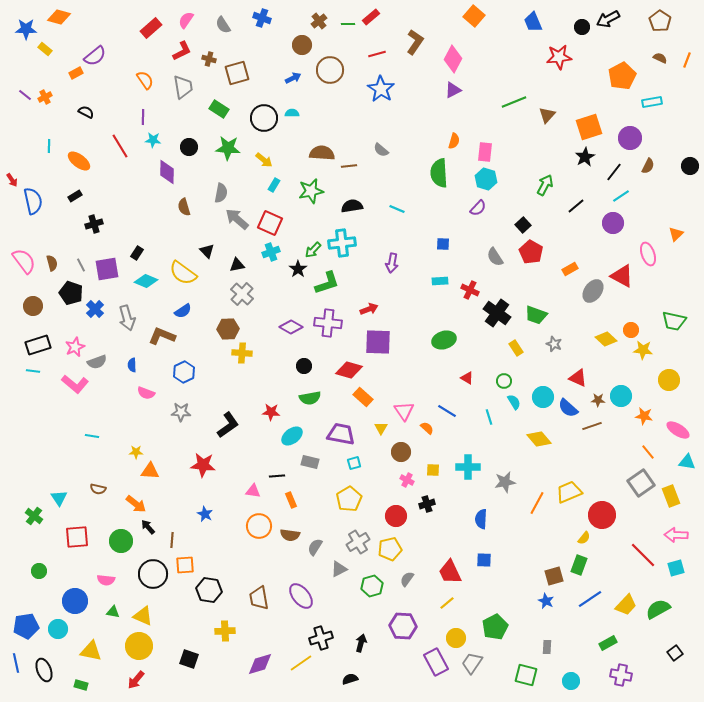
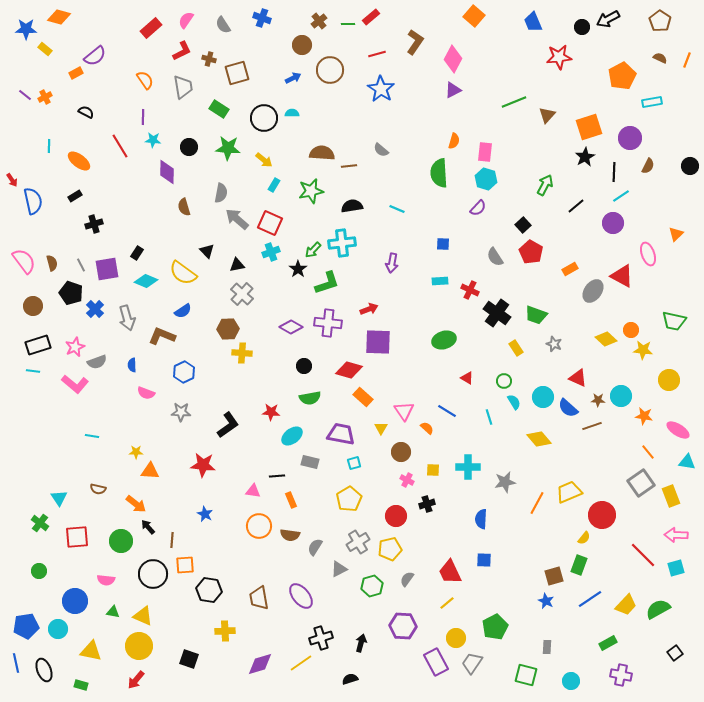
black line at (614, 172): rotated 36 degrees counterclockwise
green cross at (34, 516): moved 6 px right, 7 px down
